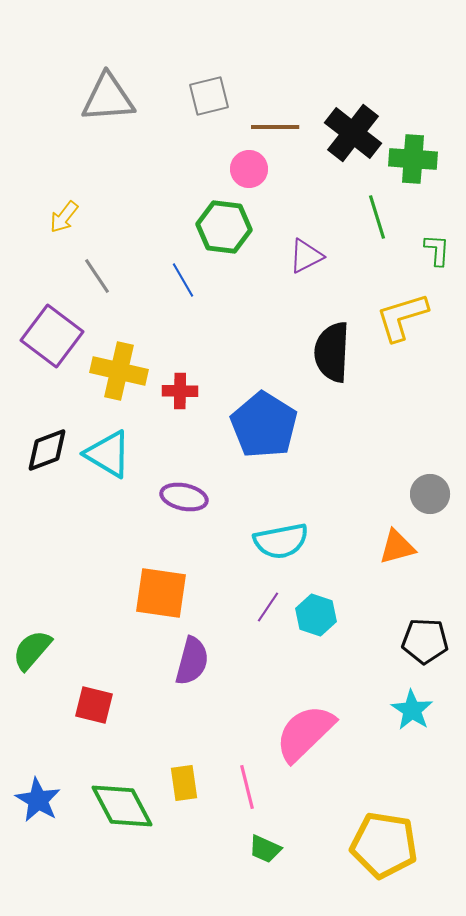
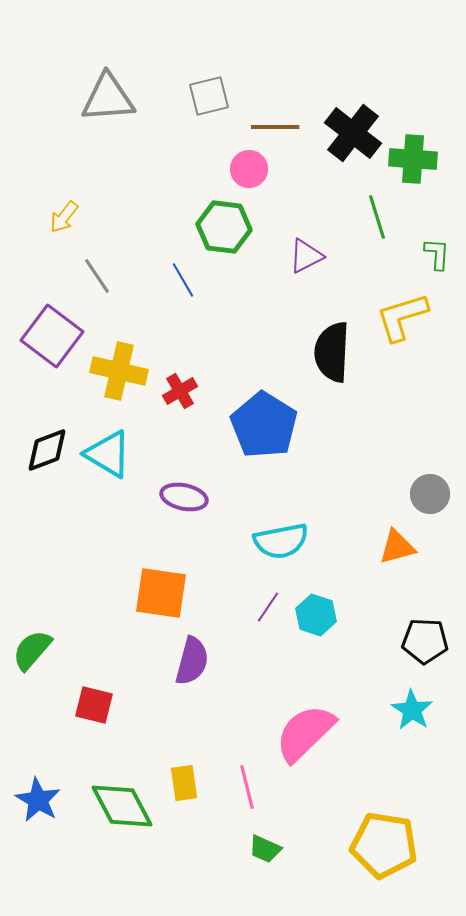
green L-shape: moved 4 px down
red cross: rotated 32 degrees counterclockwise
